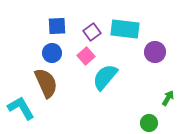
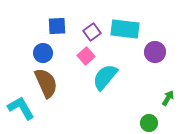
blue circle: moved 9 px left
